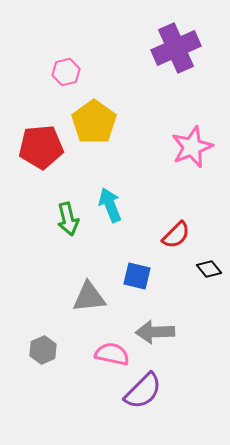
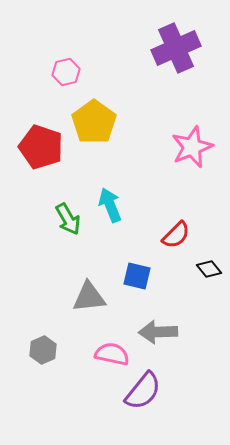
red pentagon: rotated 24 degrees clockwise
green arrow: rotated 16 degrees counterclockwise
gray arrow: moved 3 px right
purple semicircle: rotated 6 degrees counterclockwise
